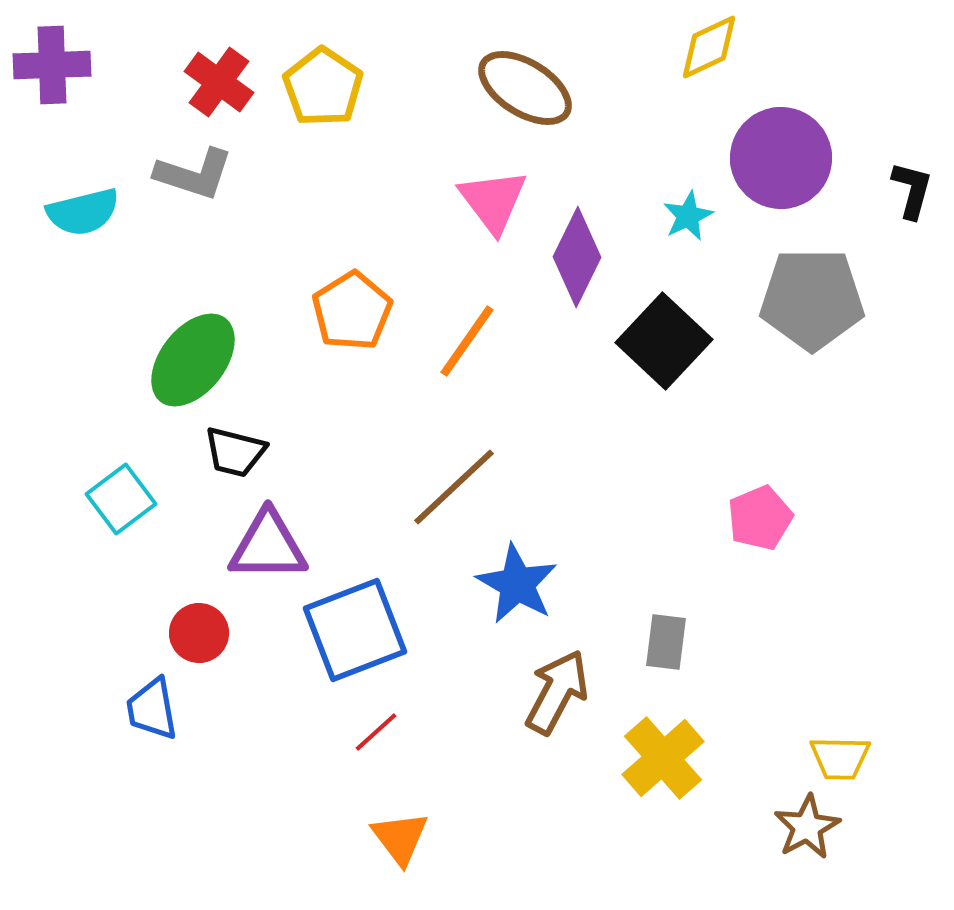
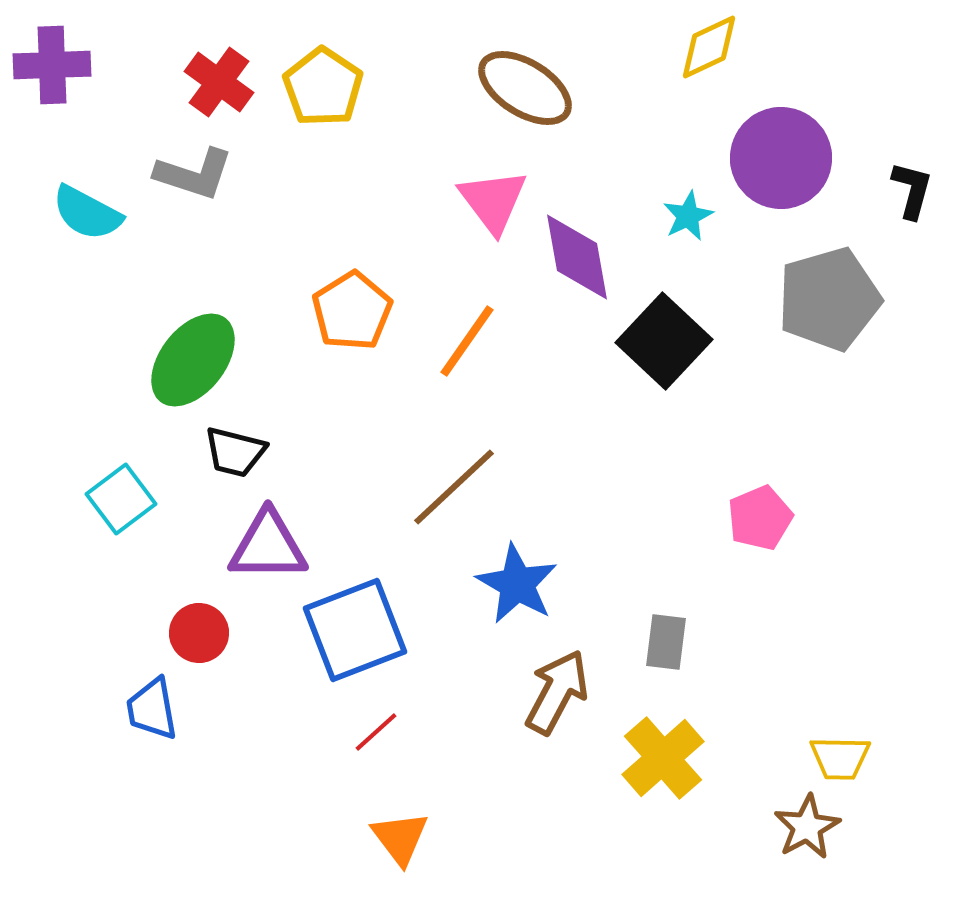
cyan semicircle: moved 4 px right, 1 px down; rotated 42 degrees clockwise
purple diamond: rotated 36 degrees counterclockwise
gray pentagon: moved 17 px right; rotated 16 degrees counterclockwise
